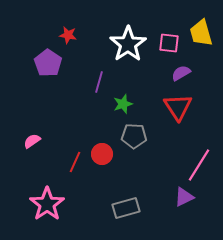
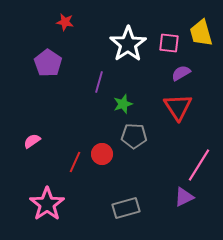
red star: moved 3 px left, 13 px up
